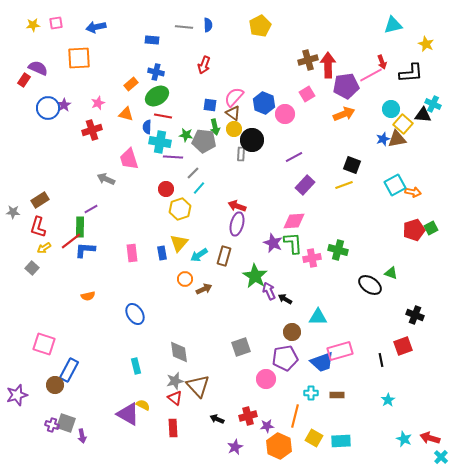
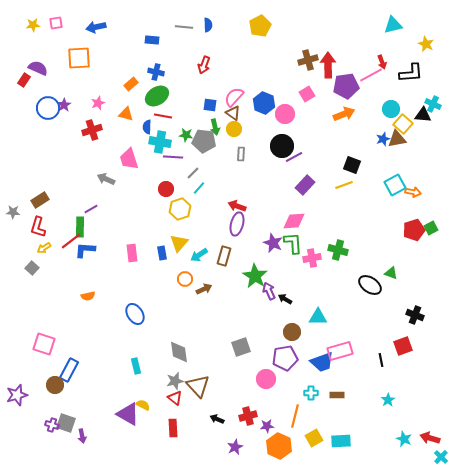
black circle at (252, 140): moved 30 px right, 6 px down
yellow square at (314, 438): rotated 30 degrees clockwise
